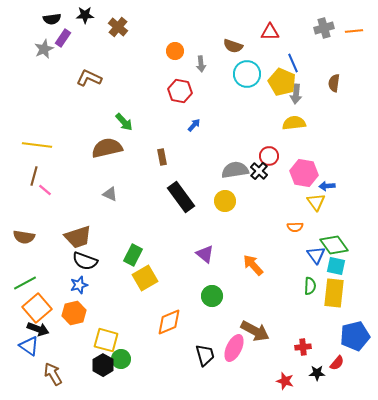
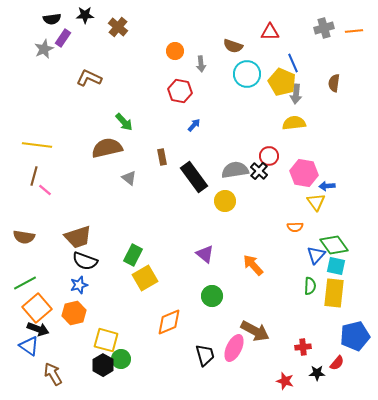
gray triangle at (110, 194): moved 19 px right, 16 px up; rotated 14 degrees clockwise
black rectangle at (181, 197): moved 13 px right, 20 px up
blue triangle at (316, 255): rotated 18 degrees clockwise
